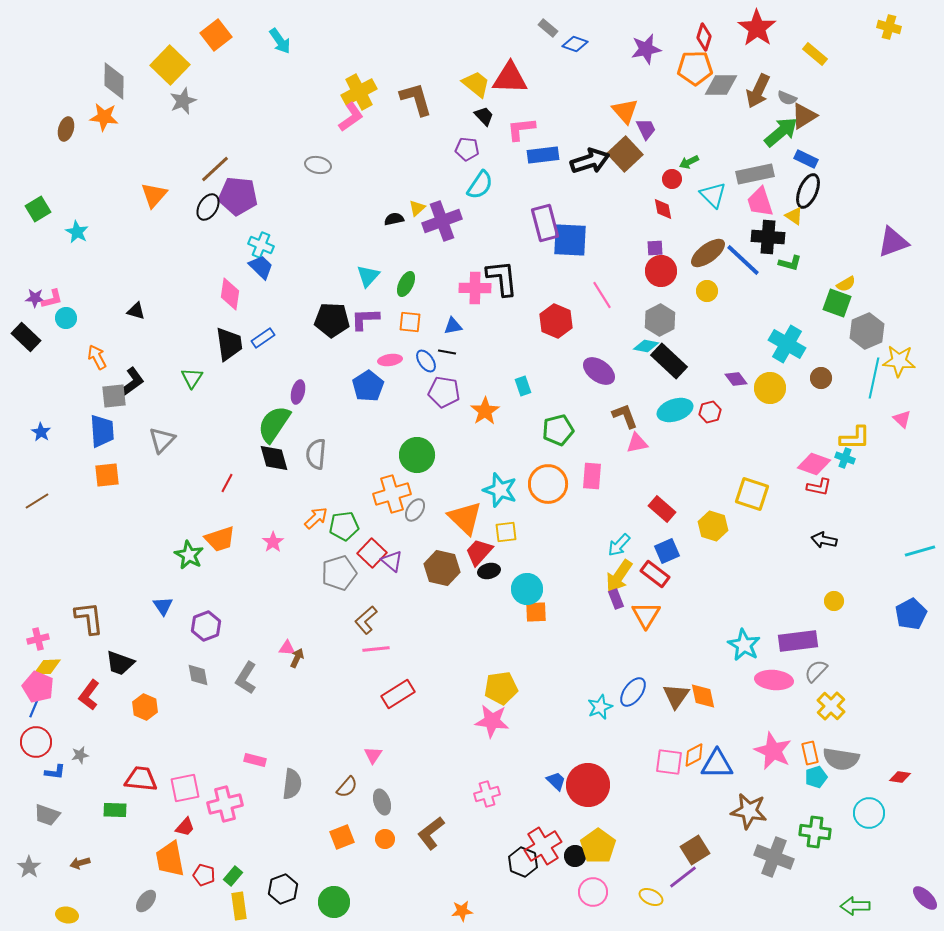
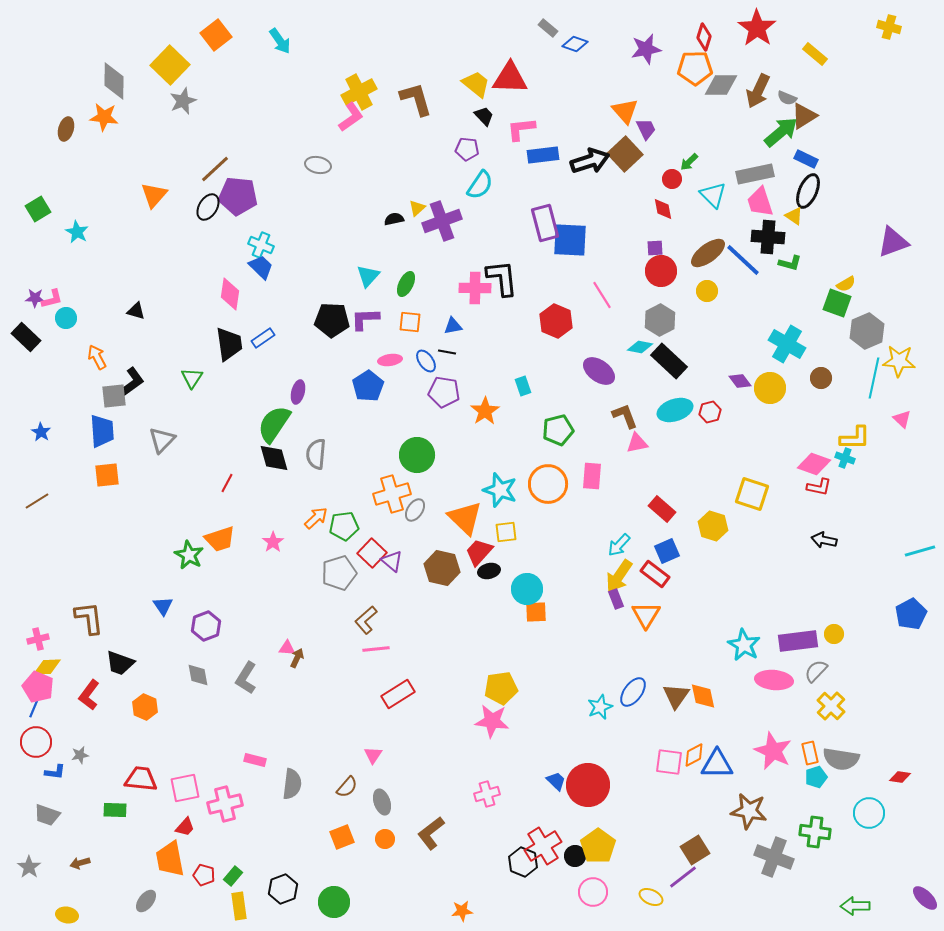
green arrow at (689, 162): rotated 18 degrees counterclockwise
cyan diamond at (646, 346): moved 6 px left, 1 px down
purple diamond at (736, 379): moved 4 px right, 2 px down
yellow circle at (834, 601): moved 33 px down
